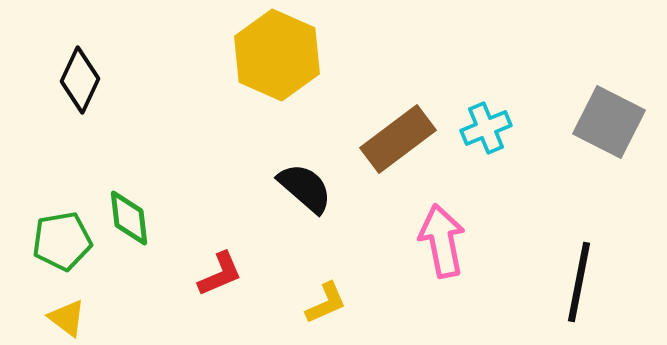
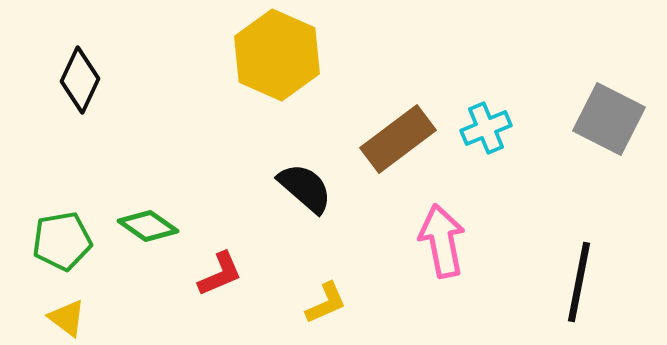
gray square: moved 3 px up
green diamond: moved 19 px right, 8 px down; rotated 48 degrees counterclockwise
